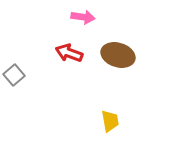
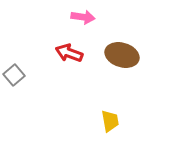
brown ellipse: moved 4 px right
